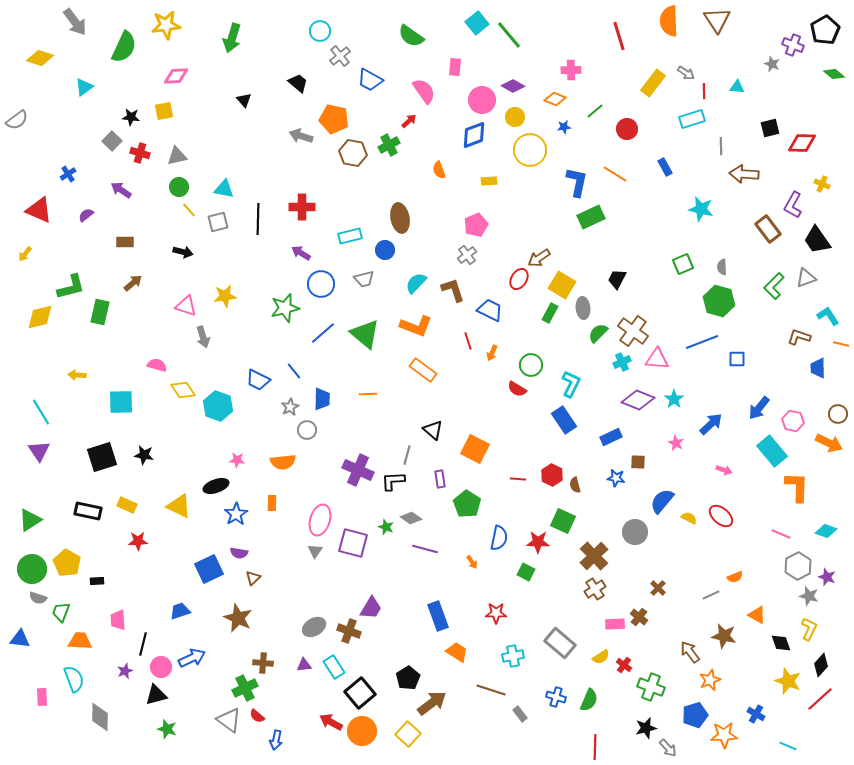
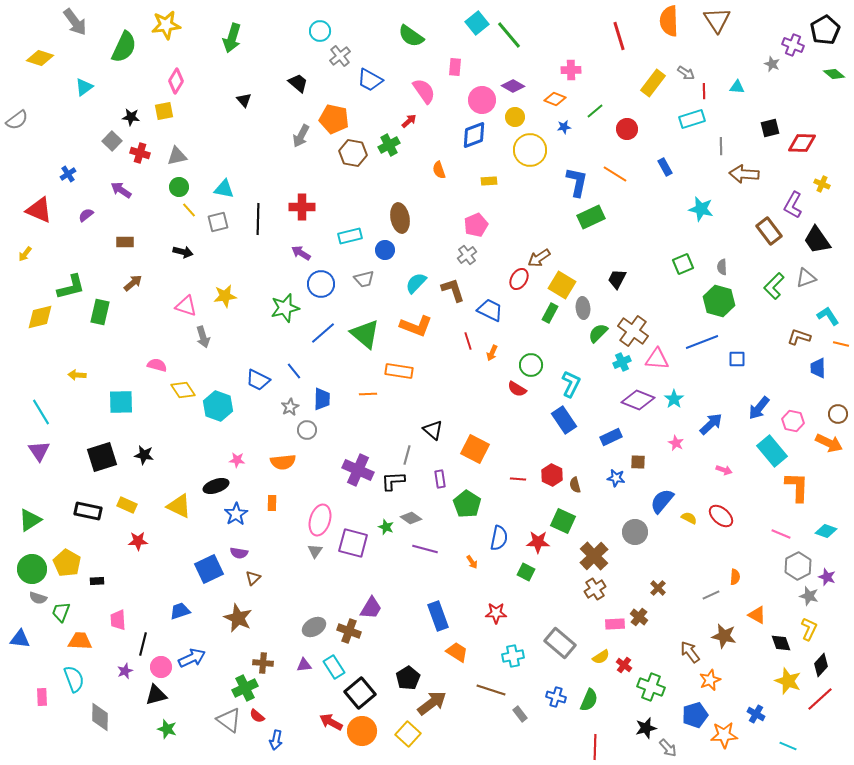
pink diamond at (176, 76): moved 5 px down; rotated 55 degrees counterclockwise
gray arrow at (301, 136): rotated 80 degrees counterclockwise
brown rectangle at (768, 229): moved 1 px right, 2 px down
orange rectangle at (423, 370): moved 24 px left, 1 px down; rotated 28 degrees counterclockwise
orange semicircle at (735, 577): rotated 63 degrees counterclockwise
